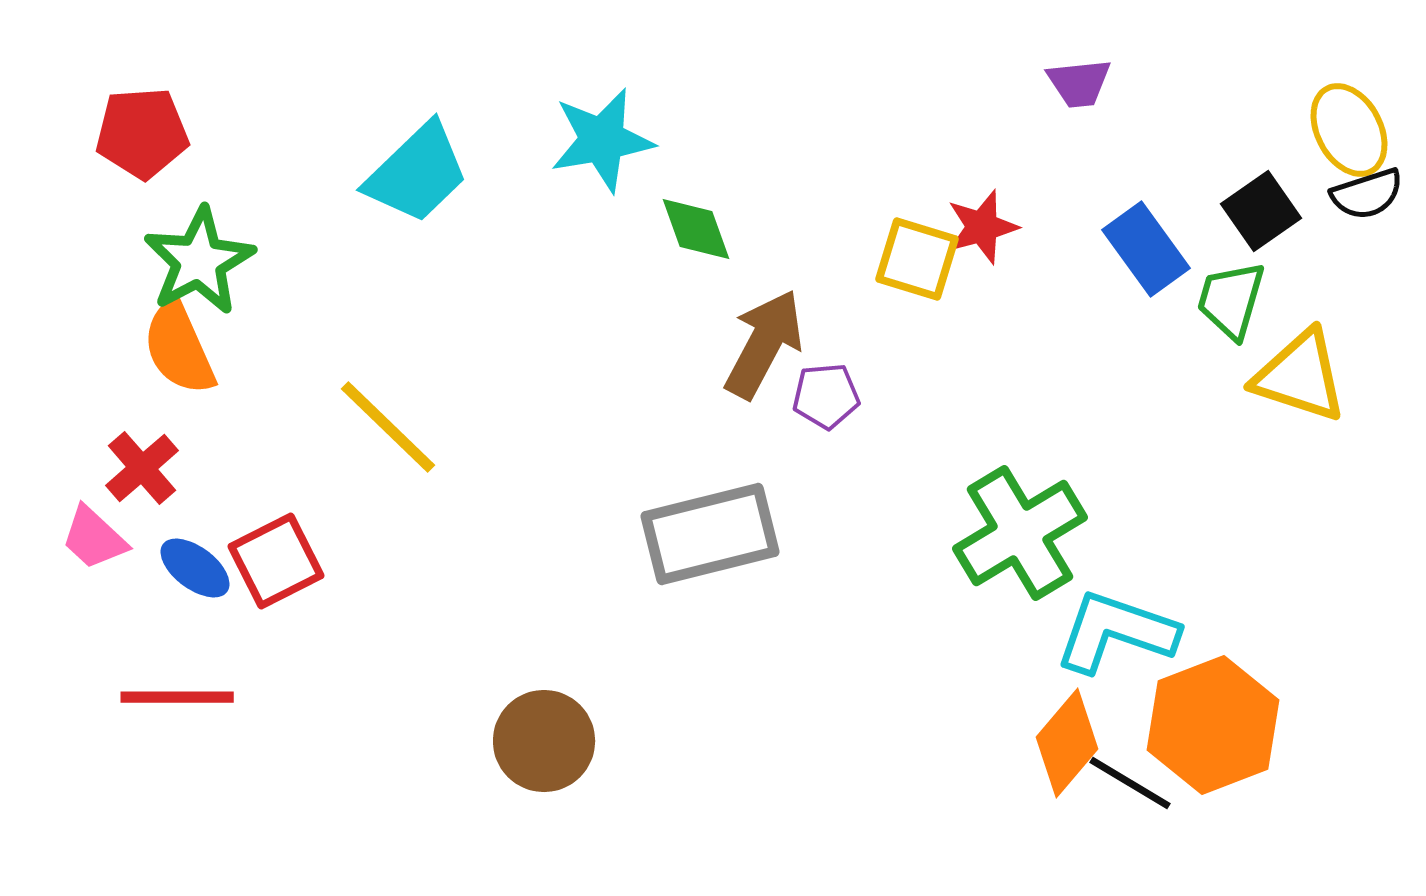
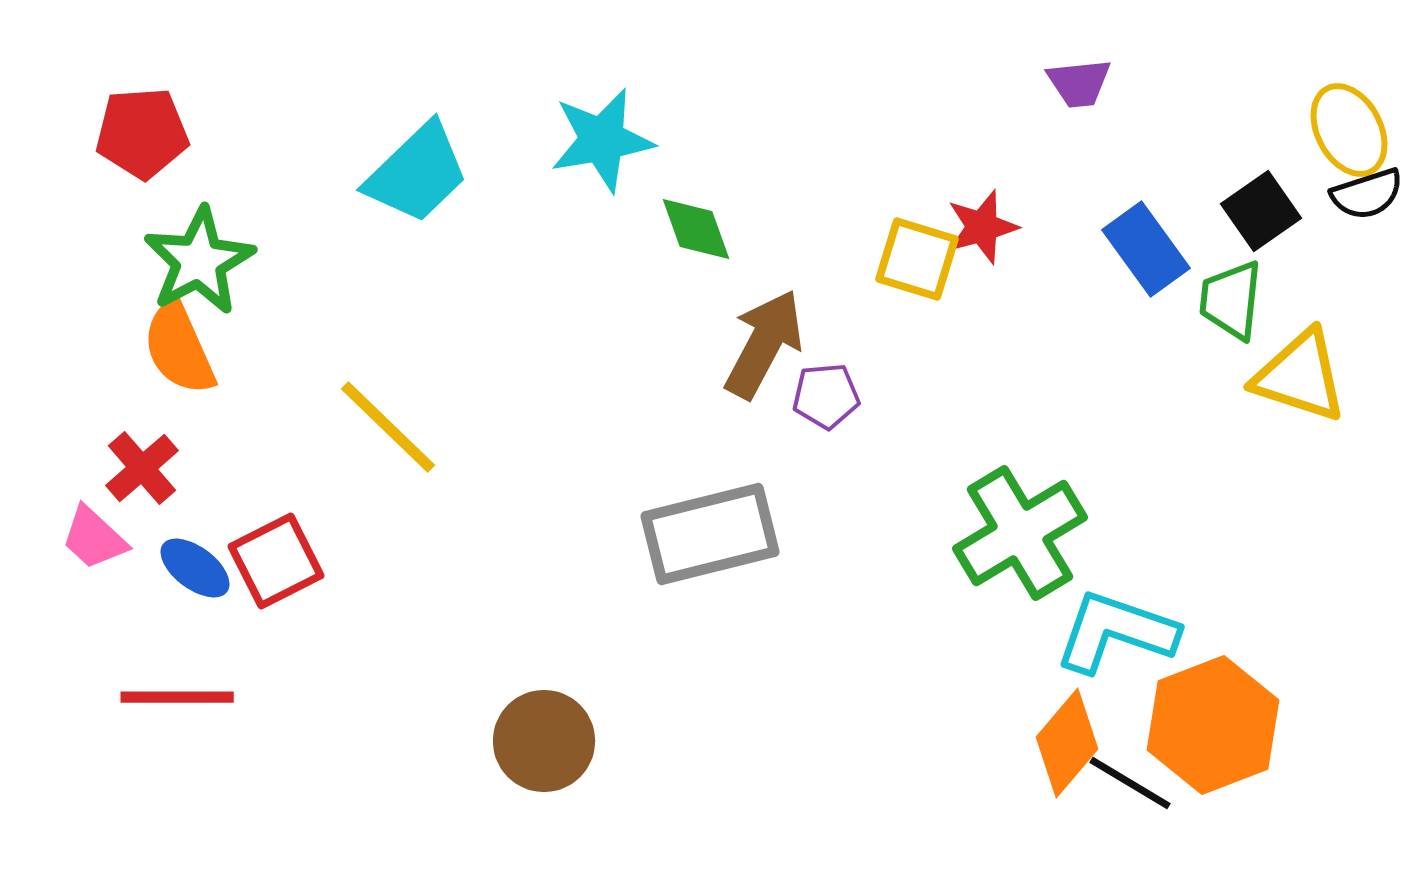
green trapezoid: rotated 10 degrees counterclockwise
